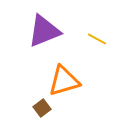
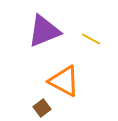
yellow line: moved 6 px left
orange triangle: rotated 44 degrees clockwise
